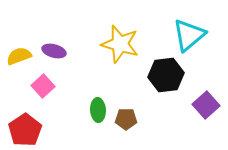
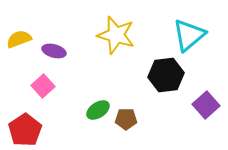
yellow star: moved 4 px left, 9 px up
yellow semicircle: moved 17 px up
green ellipse: rotated 60 degrees clockwise
